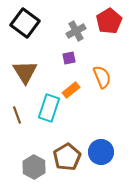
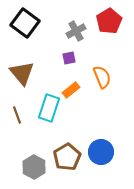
brown triangle: moved 3 px left, 1 px down; rotated 8 degrees counterclockwise
